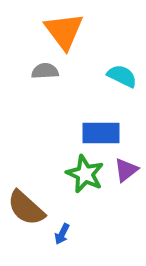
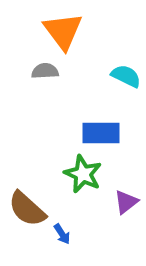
orange triangle: moved 1 px left
cyan semicircle: moved 4 px right
purple triangle: moved 32 px down
green star: moved 2 px left
brown semicircle: moved 1 px right, 1 px down
blue arrow: rotated 60 degrees counterclockwise
